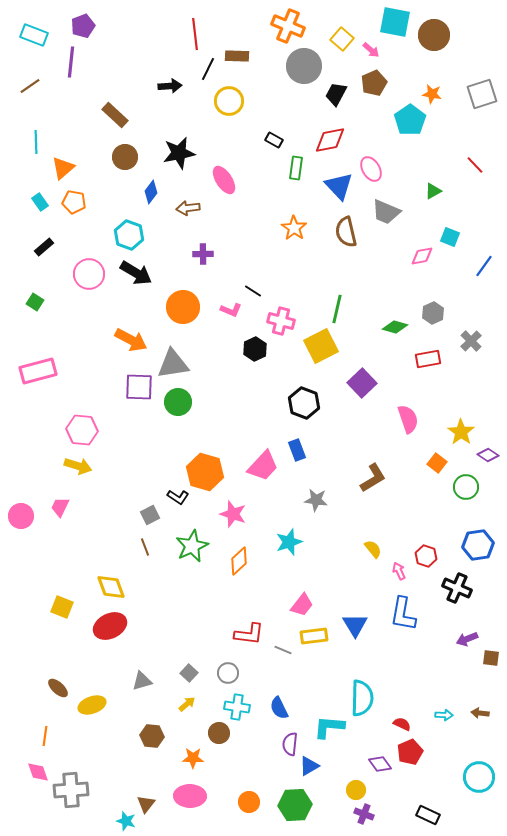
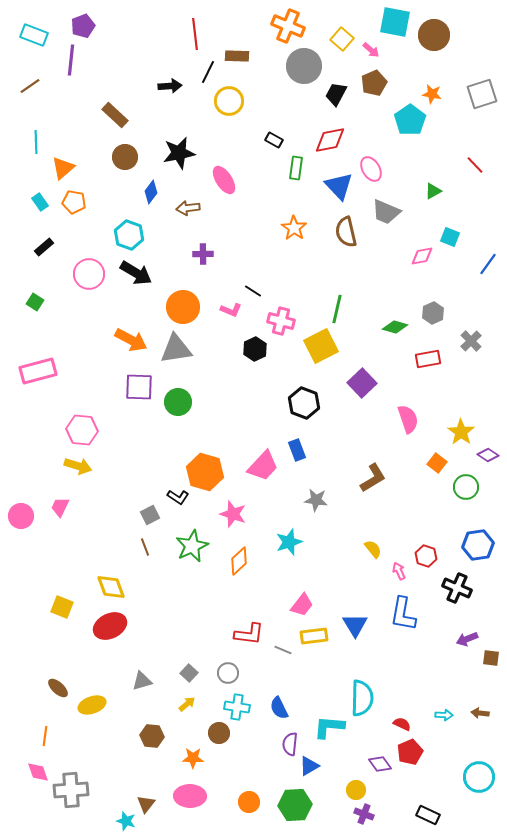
purple line at (71, 62): moved 2 px up
black line at (208, 69): moved 3 px down
blue line at (484, 266): moved 4 px right, 2 px up
gray triangle at (173, 364): moved 3 px right, 15 px up
